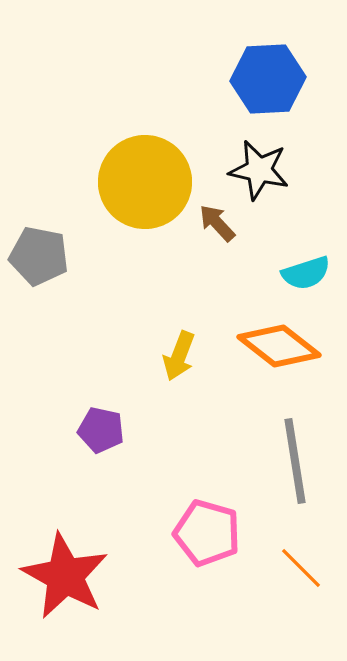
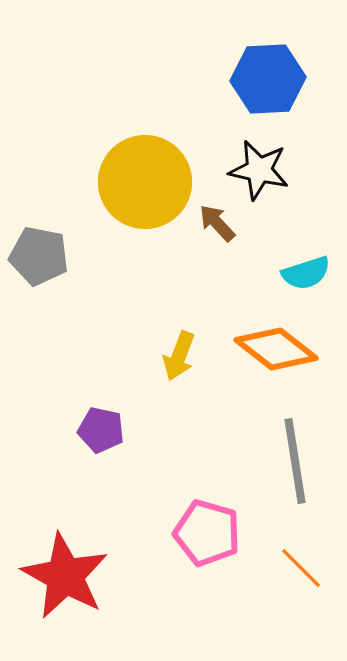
orange diamond: moved 3 px left, 3 px down
